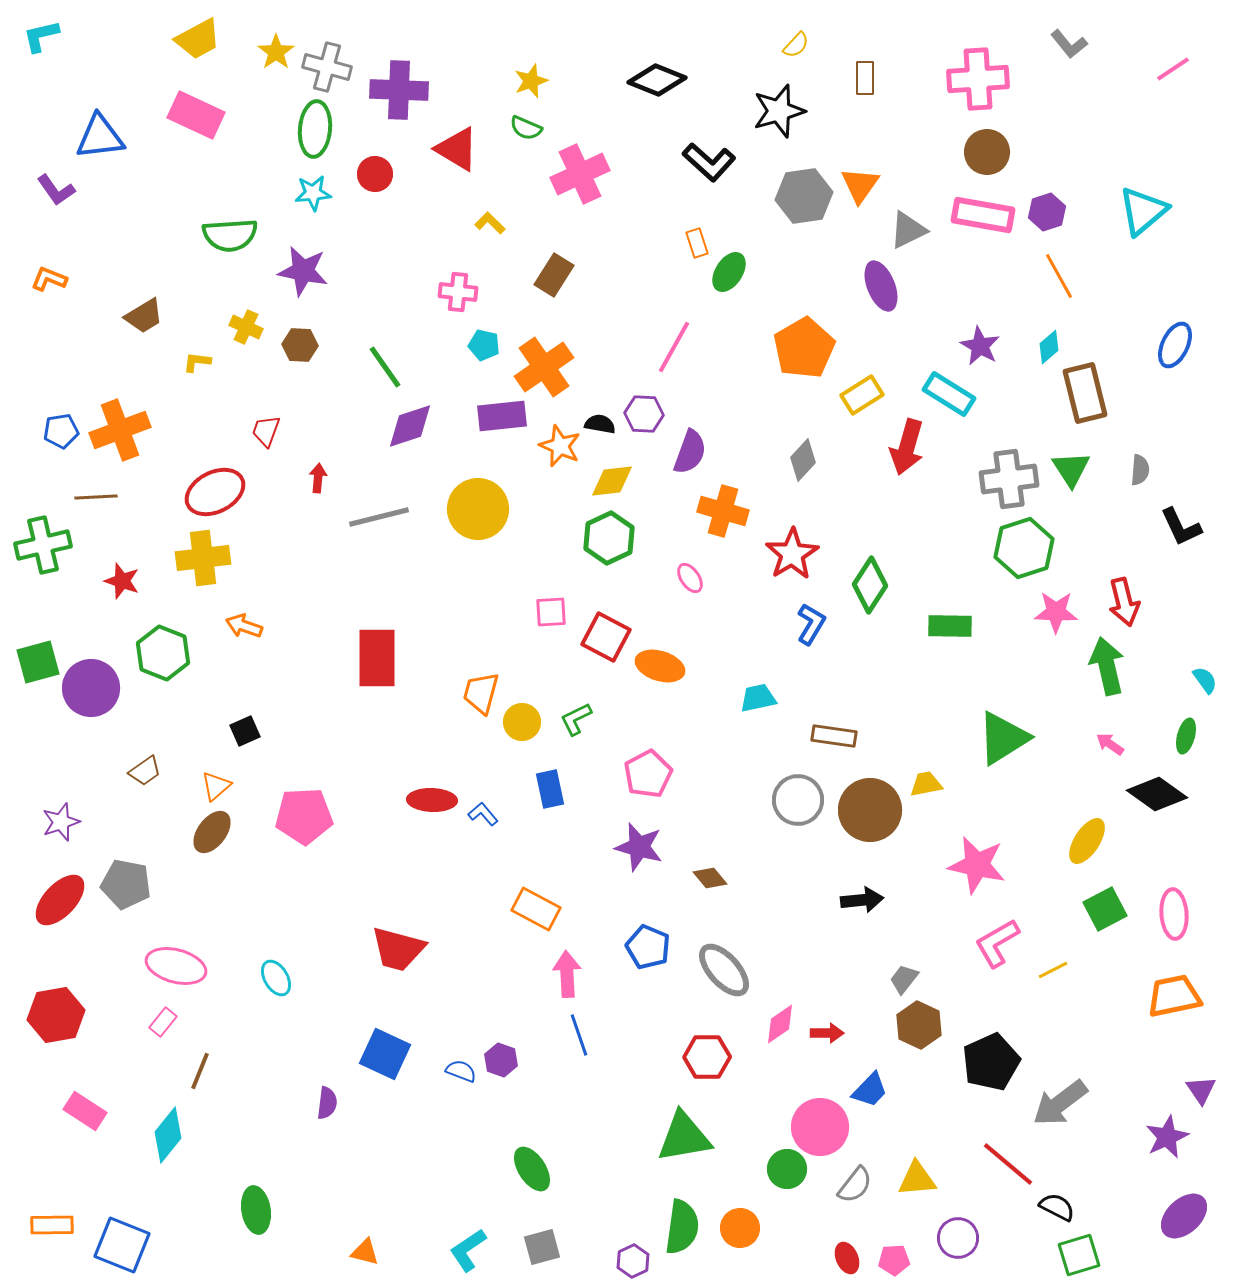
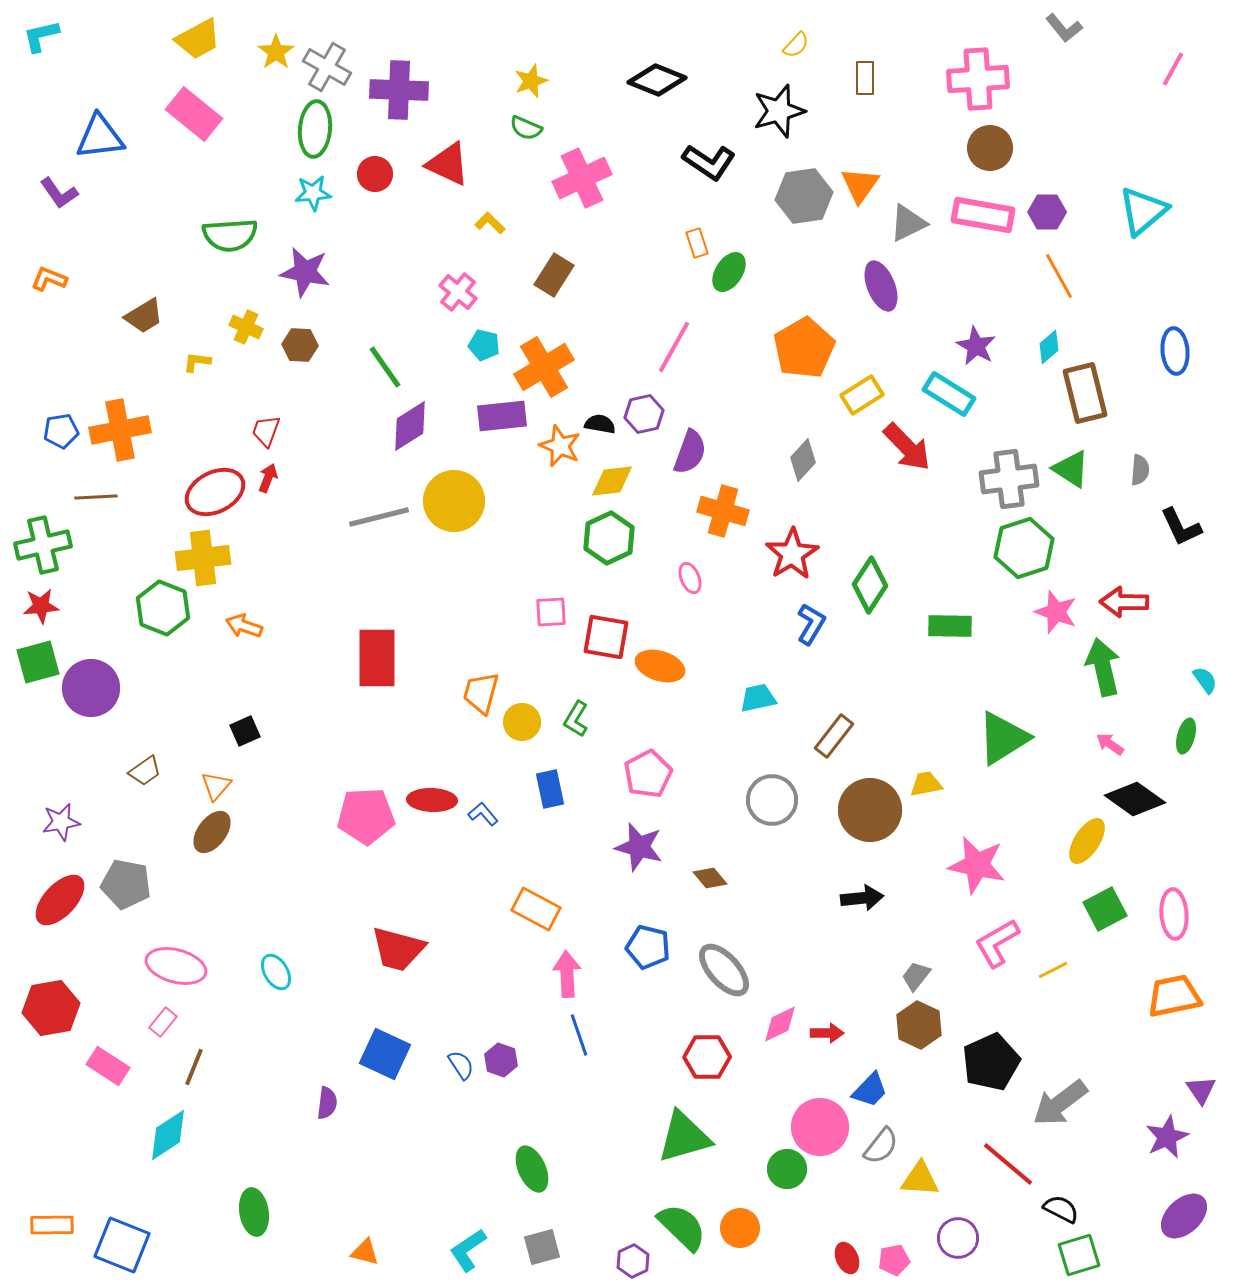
gray L-shape at (1069, 44): moved 5 px left, 16 px up
gray cross at (327, 67): rotated 15 degrees clockwise
pink line at (1173, 69): rotated 27 degrees counterclockwise
pink rectangle at (196, 115): moved 2 px left, 1 px up; rotated 14 degrees clockwise
red triangle at (457, 149): moved 9 px left, 15 px down; rotated 6 degrees counterclockwise
brown circle at (987, 152): moved 3 px right, 4 px up
black L-shape at (709, 162): rotated 8 degrees counterclockwise
pink cross at (580, 174): moved 2 px right, 4 px down
purple L-shape at (56, 190): moved 3 px right, 3 px down
purple hexagon at (1047, 212): rotated 18 degrees clockwise
gray triangle at (908, 230): moved 7 px up
purple star at (303, 271): moved 2 px right, 1 px down
pink cross at (458, 292): rotated 33 degrees clockwise
blue ellipse at (1175, 345): moved 6 px down; rotated 30 degrees counterclockwise
purple star at (980, 346): moved 4 px left
orange cross at (544, 367): rotated 4 degrees clockwise
purple hexagon at (644, 414): rotated 15 degrees counterclockwise
purple diamond at (410, 426): rotated 14 degrees counterclockwise
orange cross at (120, 430): rotated 10 degrees clockwise
red arrow at (907, 447): rotated 60 degrees counterclockwise
green triangle at (1071, 469): rotated 24 degrees counterclockwise
red arrow at (318, 478): moved 50 px left; rotated 16 degrees clockwise
yellow circle at (478, 509): moved 24 px left, 8 px up
pink ellipse at (690, 578): rotated 12 degrees clockwise
red star at (122, 581): moved 81 px left, 25 px down; rotated 24 degrees counterclockwise
red arrow at (1124, 602): rotated 105 degrees clockwise
pink star at (1056, 612): rotated 18 degrees clockwise
red square at (606, 637): rotated 18 degrees counterclockwise
green hexagon at (163, 653): moved 45 px up
green arrow at (1107, 666): moved 4 px left, 1 px down
green L-shape at (576, 719): rotated 33 degrees counterclockwise
brown rectangle at (834, 736): rotated 60 degrees counterclockwise
orange triangle at (216, 786): rotated 8 degrees counterclockwise
black diamond at (1157, 794): moved 22 px left, 5 px down
gray circle at (798, 800): moved 26 px left
pink pentagon at (304, 816): moved 62 px right
purple star at (61, 822): rotated 9 degrees clockwise
black arrow at (862, 900): moved 2 px up
blue pentagon at (648, 947): rotated 9 degrees counterclockwise
cyan ellipse at (276, 978): moved 6 px up
gray trapezoid at (904, 979): moved 12 px right, 3 px up
red hexagon at (56, 1015): moved 5 px left, 7 px up
pink diamond at (780, 1024): rotated 9 degrees clockwise
brown line at (200, 1071): moved 6 px left, 4 px up
blue semicircle at (461, 1071): moved 6 px up; rotated 36 degrees clockwise
pink rectangle at (85, 1111): moved 23 px right, 45 px up
cyan diamond at (168, 1135): rotated 18 degrees clockwise
green triangle at (684, 1137): rotated 6 degrees counterclockwise
green ellipse at (532, 1169): rotated 9 degrees clockwise
yellow triangle at (917, 1179): moved 3 px right; rotated 9 degrees clockwise
gray semicircle at (855, 1185): moved 26 px right, 39 px up
black semicircle at (1057, 1207): moved 4 px right, 2 px down
green ellipse at (256, 1210): moved 2 px left, 2 px down
green semicircle at (682, 1227): rotated 54 degrees counterclockwise
pink pentagon at (894, 1260): rotated 8 degrees counterclockwise
